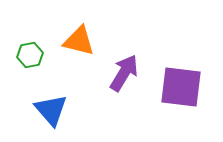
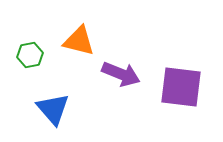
purple arrow: moved 3 px left, 1 px down; rotated 81 degrees clockwise
blue triangle: moved 2 px right, 1 px up
